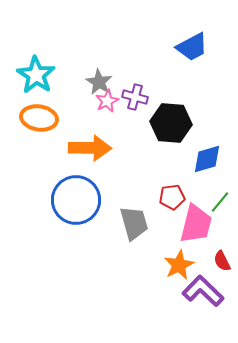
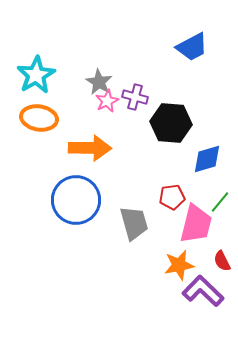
cyan star: rotated 9 degrees clockwise
orange star: rotated 16 degrees clockwise
